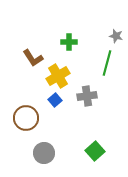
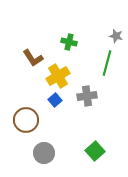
green cross: rotated 14 degrees clockwise
brown circle: moved 2 px down
